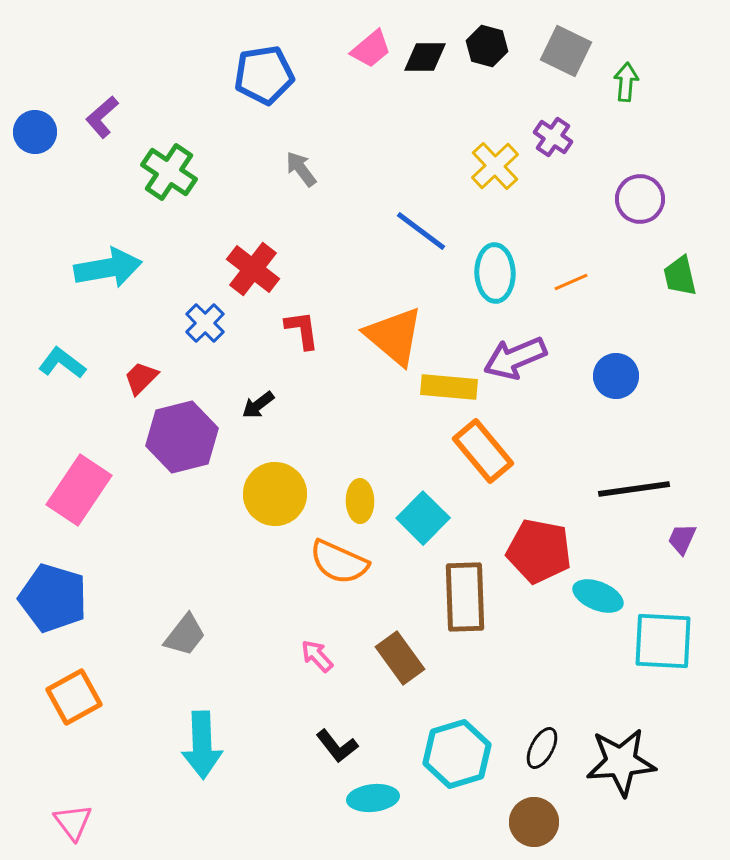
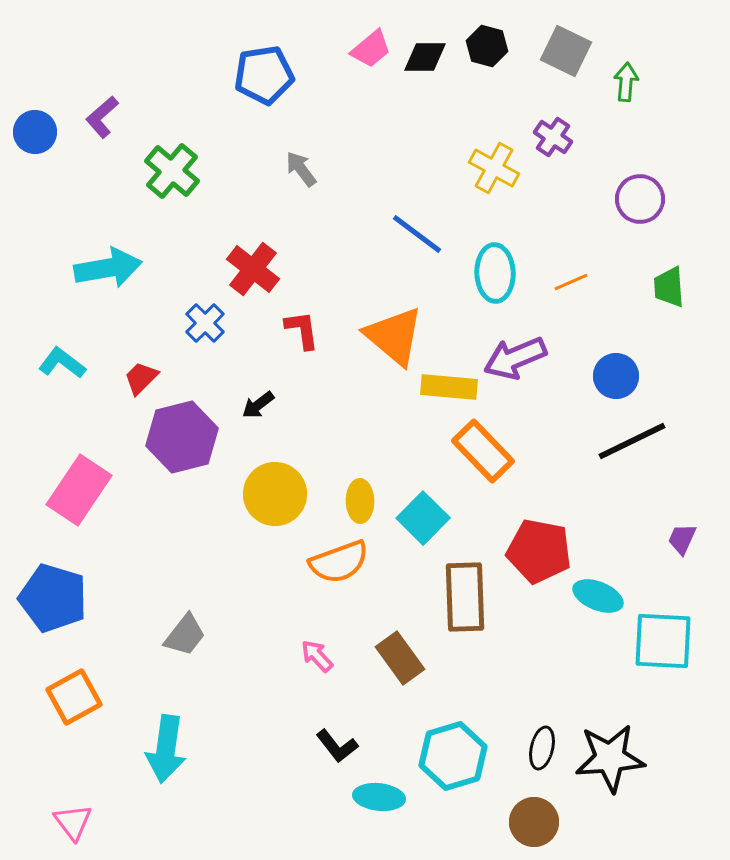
yellow cross at (495, 166): moved 1 px left, 2 px down; rotated 18 degrees counterclockwise
green cross at (169, 172): moved 3 px right, 1 px up; rotated 6 degrees clockwise
blue line at (421, 231): moved 4 px left, 3 px down
green trapezoid at (680, 276): moved 11 px left, 11 px down; rotated 9 degrees clockwise
orange rectangle at (483, 451): rotated 4 degrees counterclockwise
black line at (634, 489): moved 2 px left, 48 px up; rotated 18 degrees counterclockwise
orange semicircle at (339, 562): rotated 44 degrees counterclockwise
cyan arrow at (202, 745): moved 36 px left, 4 px down; rotated 10 degrees clockwise
black ellipse at (542, 748): rotated 15 degrees counterclockwise
cyan hexagon at (457, 754): moved 4 px left, 2 px down
black star at (621, 762): moved 11 px left, 4 px up
cyan ellipse at (373, 798): moved 6 px right, 1 px up; rotated 12 degrees clockwise
